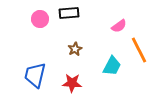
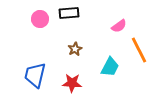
cyan trapezoid: moved 2 px left, 1 px down
